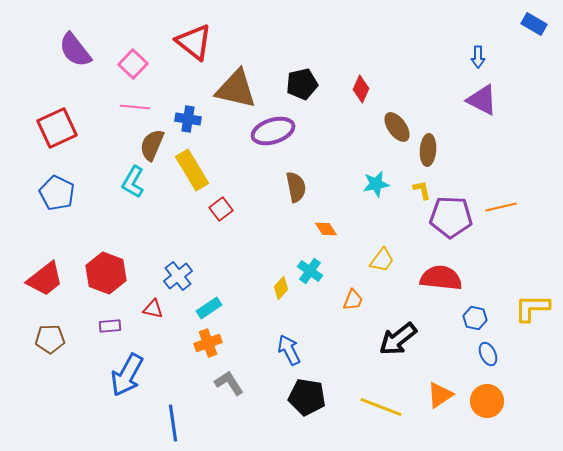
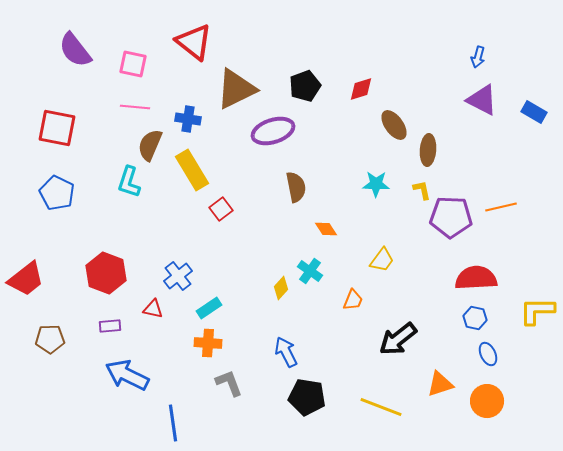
blue rectangle at (534, 24): moved 88 px down
blue arrow at (478, 57): rotated 15 degrees clockwise
pink square at (133, 64): rotated 32 degrees counterclockwise
black pentagon at (302, 84): moved 3 px right, 2 px down; rotated 8 degrees counterclockwise
brown triangle at (236, 89): rotated 39 degrees counterclockwise
red diamond at (361, 89): rotated 48 degrees clockwise
brown ellipse at (397, 127): moved 3 px left, 2 px up
red square at (57, 128): rotated 36 degrees clockwise
brown semicircle at (152, 145): moved 2 px left
cyan L-shape at (133, 182): moved 4 px left; rotated 12 degrees counterclockwise
cyan star at (376, 184): rotated 12 degrees clockwise
red semicircle at (441, 278): moved 35 px right; rotated 9 degrees counterclockwise
red trapezoid at (45, 279): moved 19 px left
yellow L-shape at (532, 308): moved 5 px right, 3 px down
orange cross at (208, 343): rotated 24 degrees clockwise
blue arrow at (289, 350): moved 3 px left, 2 px down
blue arrow at (127, 375): rotated 87 degrees clockwise
gray L-shape at (229, 383): rotated 12 degrees clockwise
orange triangle at (440, 395): moved 11 px up; rotated 16 degrees clockwise
